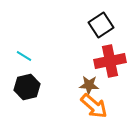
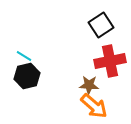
black hexagon: moved 11 px up
